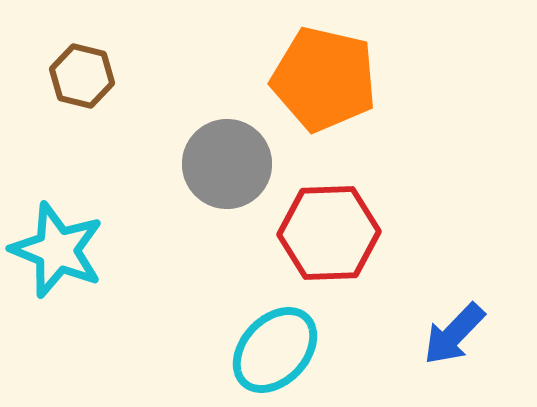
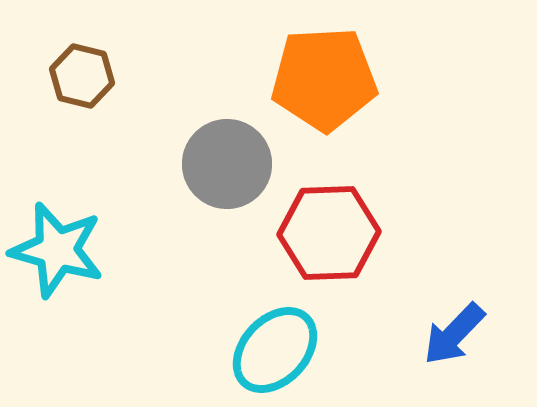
orange pentagon: rotated 16 degrees counterclockwise
cyan star: rotated 6 degrees counterclockwise
